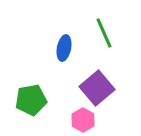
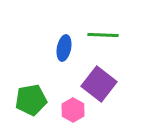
green line: moved 1 px left, 2 px down; rotated 64 degrees counterclockwise
purple square: moved 2 px right, 4 px up; rotated 12 degrees counterclockwise
pink hexagon: moved 10 px left, 10 px up
